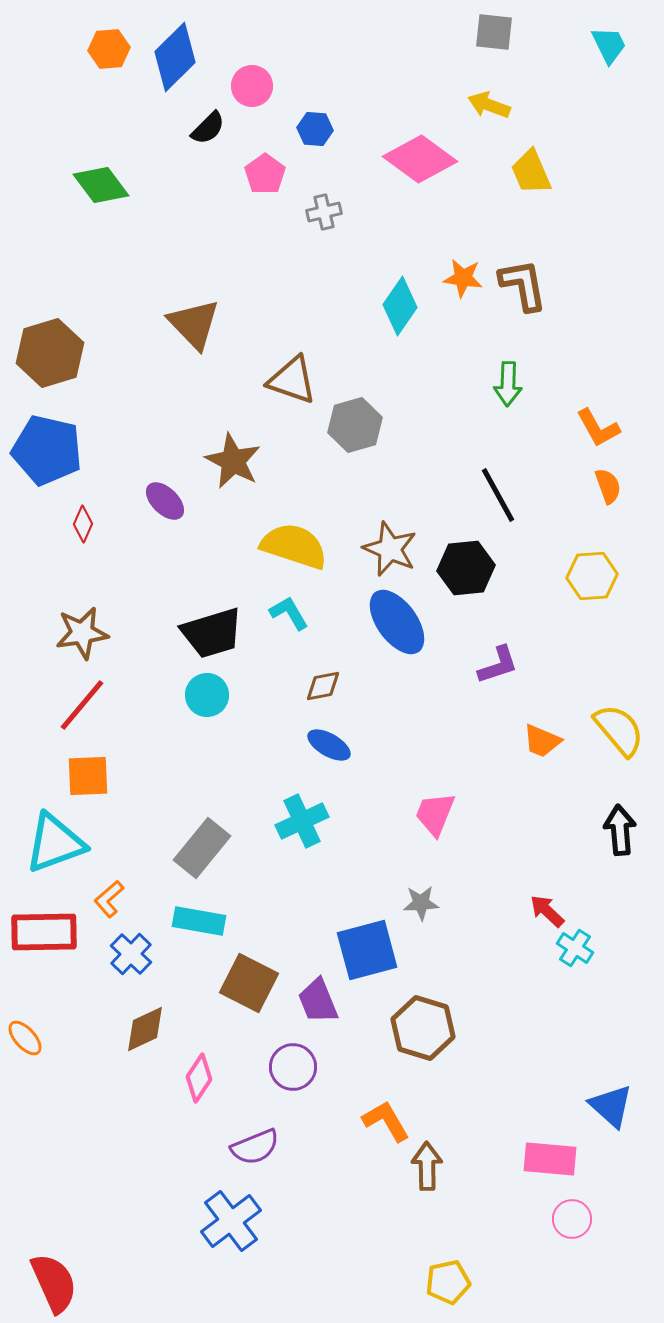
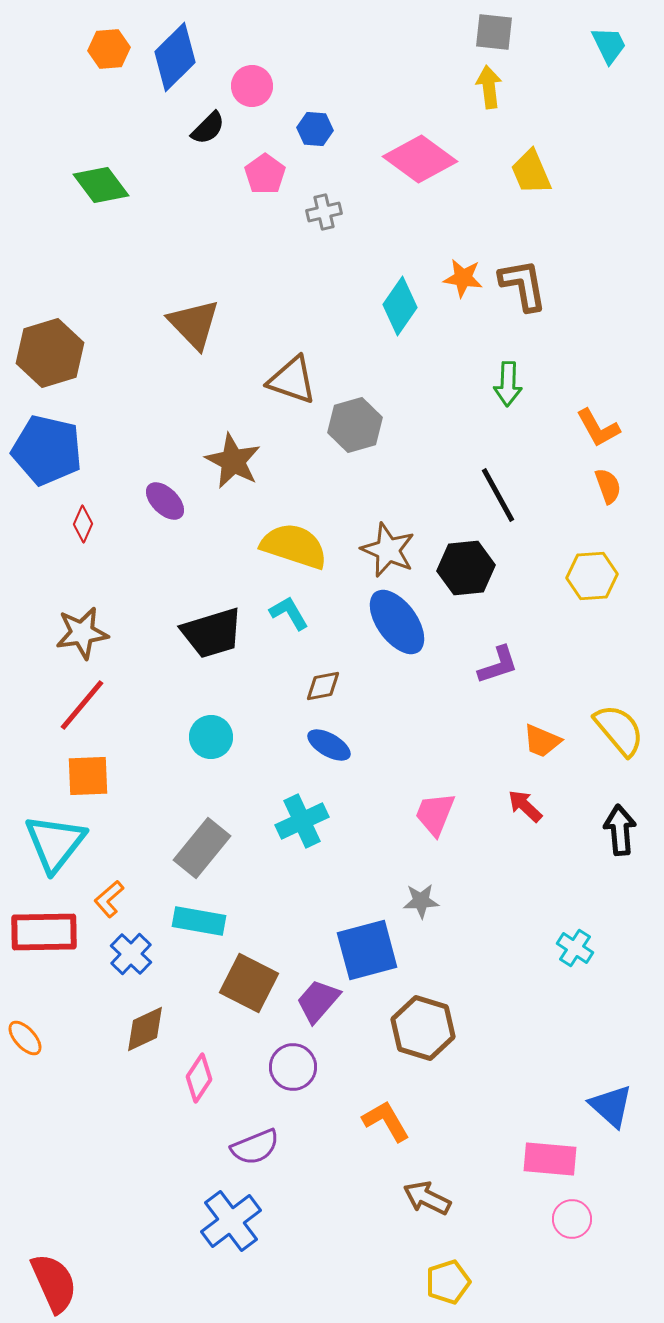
yellow arrow at (489, 105): moved 18 px up; rotated 63 degrees clockwise
brown star at (390, 549): moved 2 px left, 1 px down
cyan circle at (207, 695): moved 4 px right, 42 px down
cyan triangle at (55, 843): rotated 32 degrees counterclockwise
gray star at (421, 903): moved 2 px up
red arrow at (547, 911): moved 22 px left, 105 px up
purple trapezoid at (318, 1001): rotated 63 degrees clockwise
brown arrow at (427, 1166): moved 32 px down; rotated 63 degrees counterclockwise
yellow pentagon at (448, 1282): rotated 6 degrees counterclockwise
